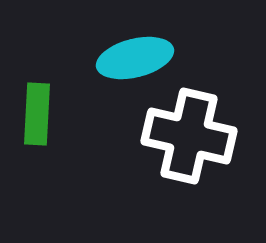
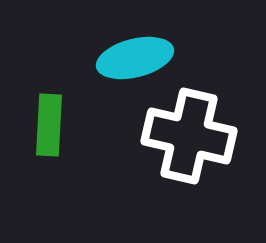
green rectangle: moved 12 px right, 11 px down
